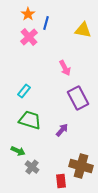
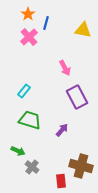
purple rectangle: moved 1 px left, 1 px up
